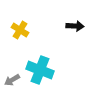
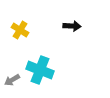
black arrow: moved 3 px left
